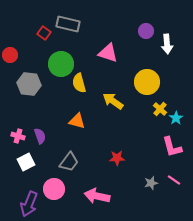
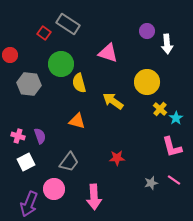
gray rectangle: rotated 20 degrees clockwise
purple circle: moved 1 px right
pink arrow: moved 3 px left, 1 px down; rotated 105 degrees counterclockwise
